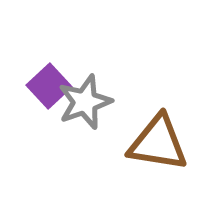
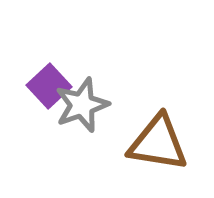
gray star: moved 3 px left, 3 px down
